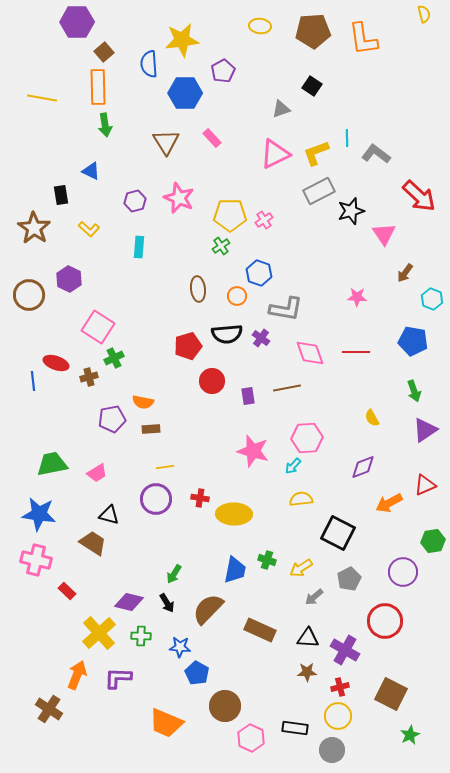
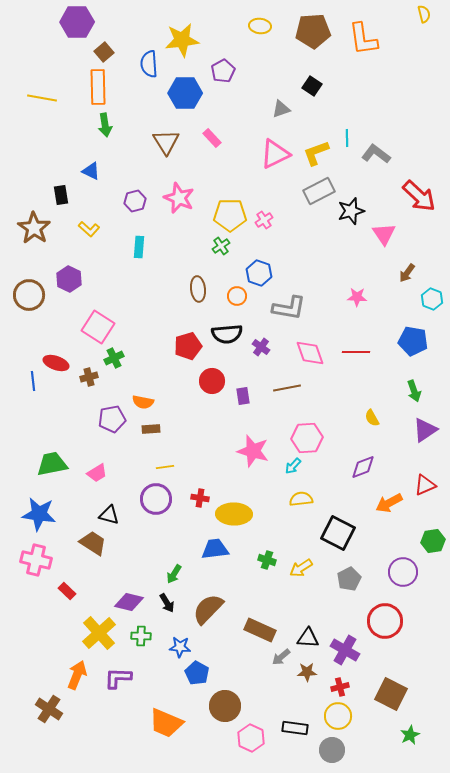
brown arrow at (405, 273): moved 2 px right
gray L-shape at (286, 309): moved 3 px right, 1 px up
purple cross at (261, 338): moved 9 px down
purple rectangle at (248, 396): moved 5 px left
blue trapezoid at (235, 570): moved 20 px left, 21 px up; rotated 108 degrees counterclockwise
gray arrow at (314, 597): moved 33 px left, 60 px down
